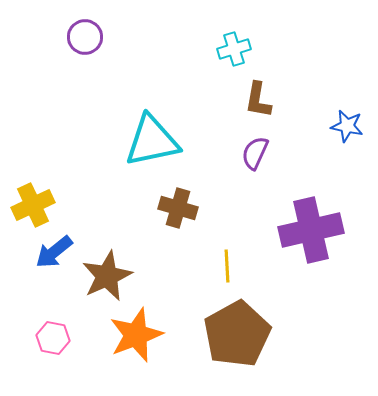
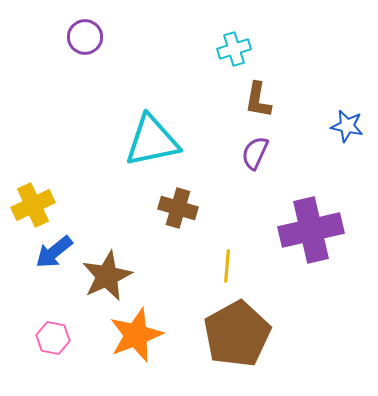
yellow line: rotated 8 degrees clockwise
